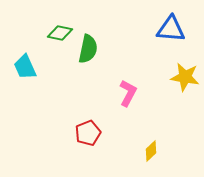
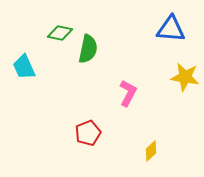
cyan trapezoid: moved 1 px left
